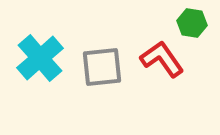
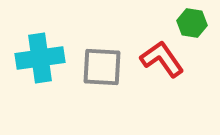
cyan cross: rotated 33 degrees clockwise
gray square: rotated 9 degrees clockwise
